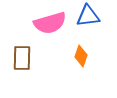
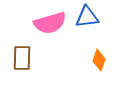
blue triangle: moved 1 px left, 1 px down
orange diamond: moved 18 px right, 4 px down
